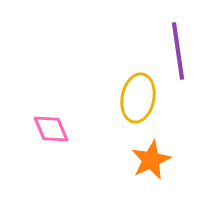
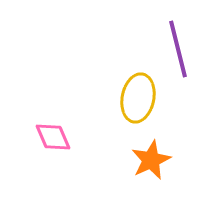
purple line: moved 2 px up; rotated 6 degrees counterclockwise
pink diamond: moved 2 px right, 8 px down
